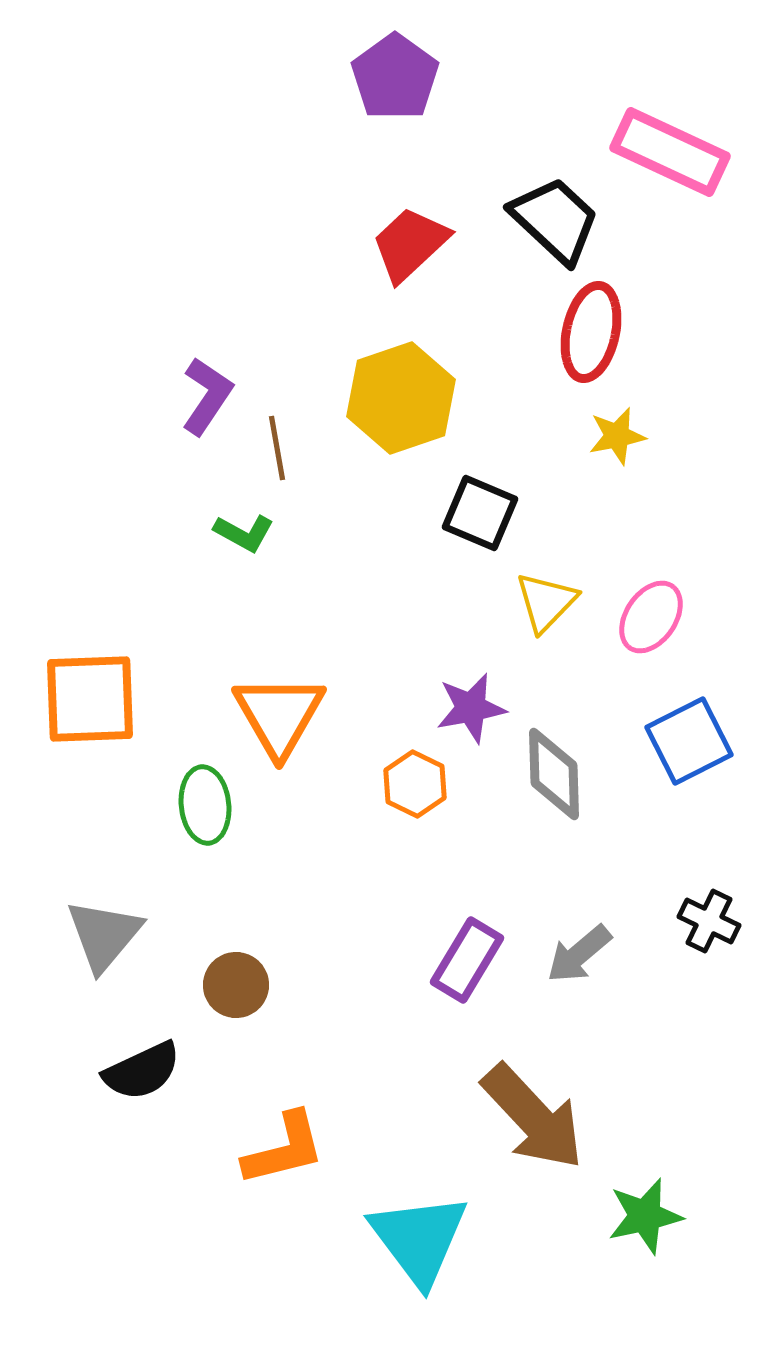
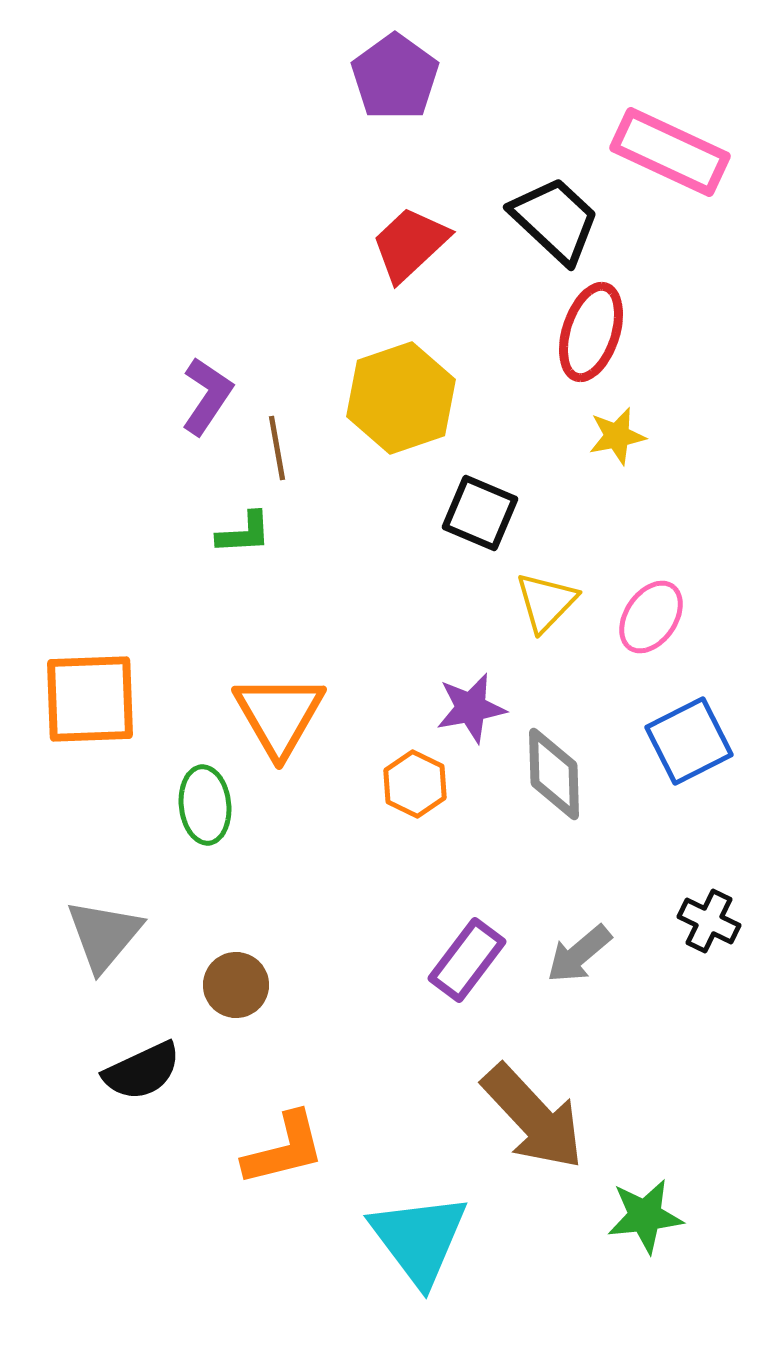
red ellipse: rotated 6 degrees clockwise
green L-shape: rotated 32 degrees counterclockwise
purple rectangle: rotated 6 degrees clockwise
green star: rotated 6 degrees clockwise
